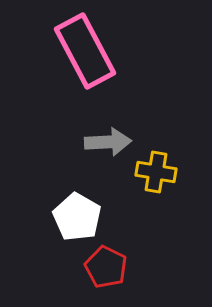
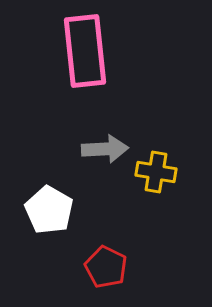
pink rectangle: rotated 22 degrees clockwise
gray arrow: moved 3 px left, 7 px down
white pentagon: moved 28 px left, 7 px up
